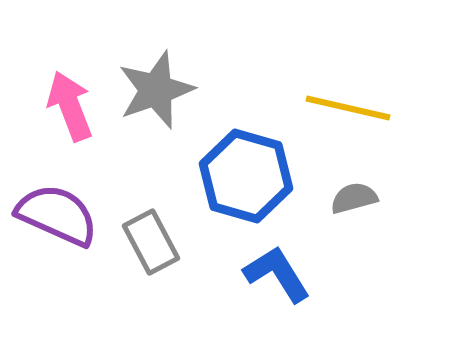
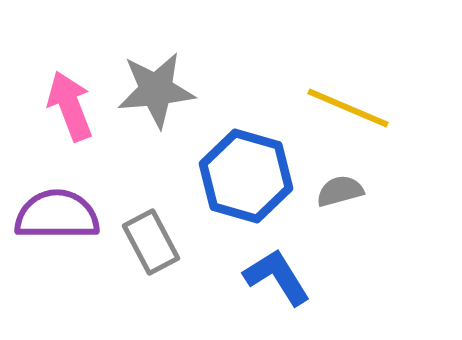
gray star: rotated 14 degrees clockwise
yellow line: rotated 10 degrees clockwise
gray semicircle: moved 14 px left, 7 px up
purple semicircle: rotated 24 degrees counterclockwise
blue L-shape: moved 3 px down
